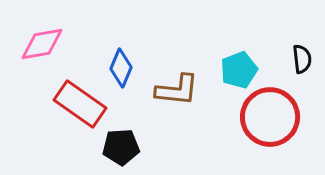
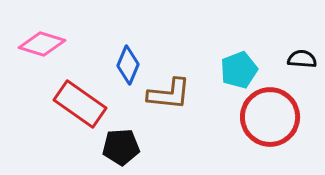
pink diamond: rotated 27 degrees clockwise
black semicircle: rotated 80 degrees counterclockwise
blue diamond: moved 7 px right, 3 px up
brown L-shape: moved 8 px left, 4 px down
